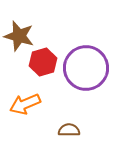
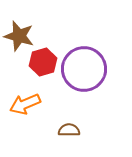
purple circle: moved 2 px left, 1 px down
